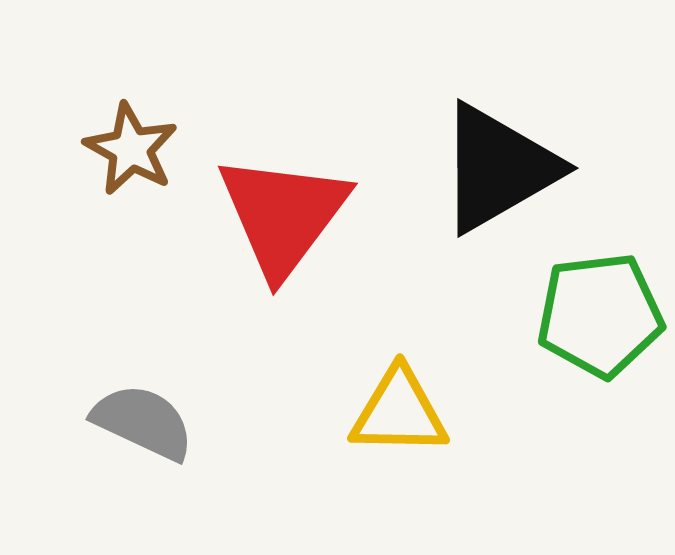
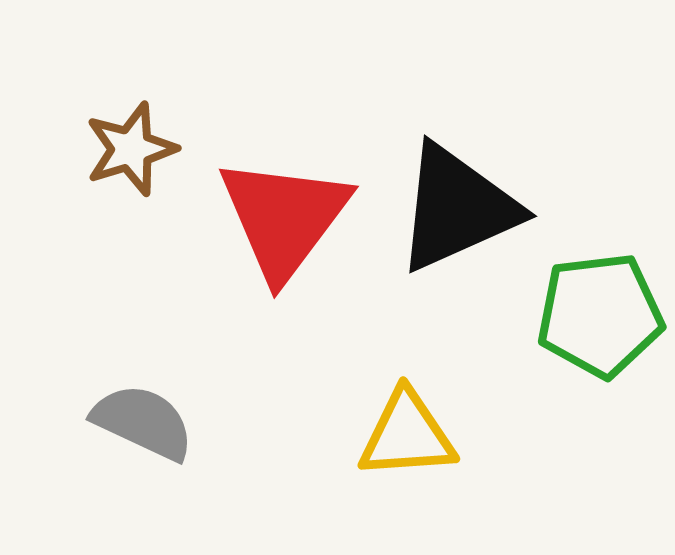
brown star: rotated 26 degrees clockwise
black triangle: moved 41 px left, 40 px down; rotated 6 degrees clockwise
red triangle: moved 1 px right, 3 px down
yellow triangle: moved 8 px right, 23 px down; rotated 5 degrees counterclockwise
